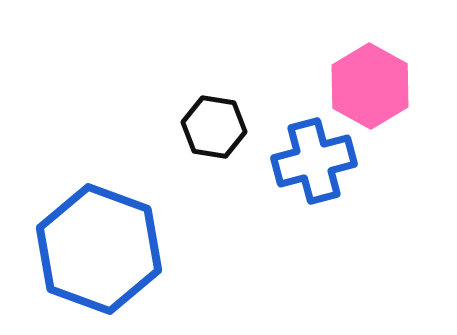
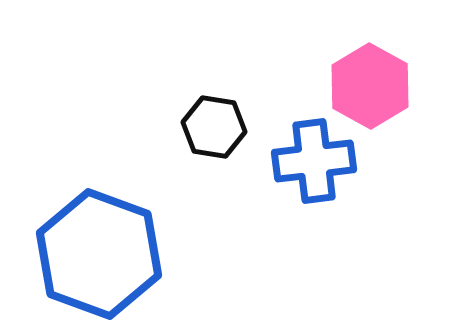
blue cross: rotated 8 degrees clockwise
blue hexagon: moved 5 px down
